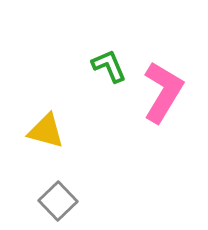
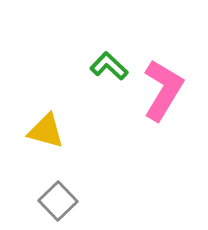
green L-shape: rotated 24 degrees counterclockwise
pink L-shape: moved 2 px up
